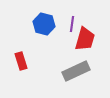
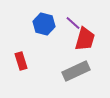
purple line: moved 1 px right, 1 px up; rotated 56 degrees counterclockwise
